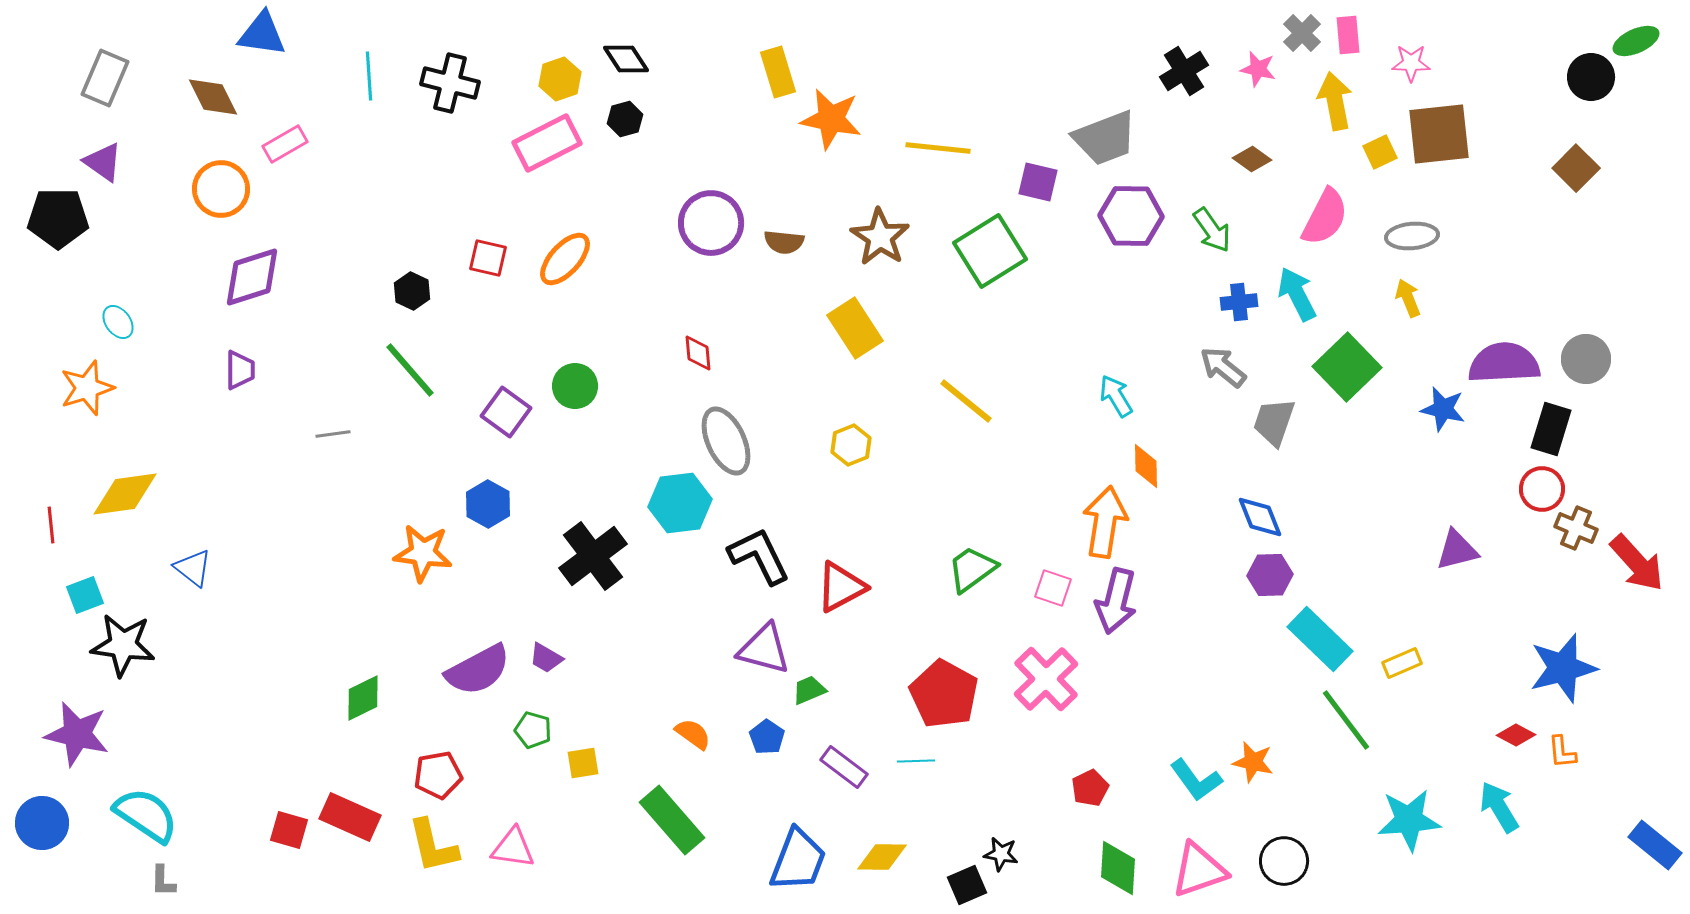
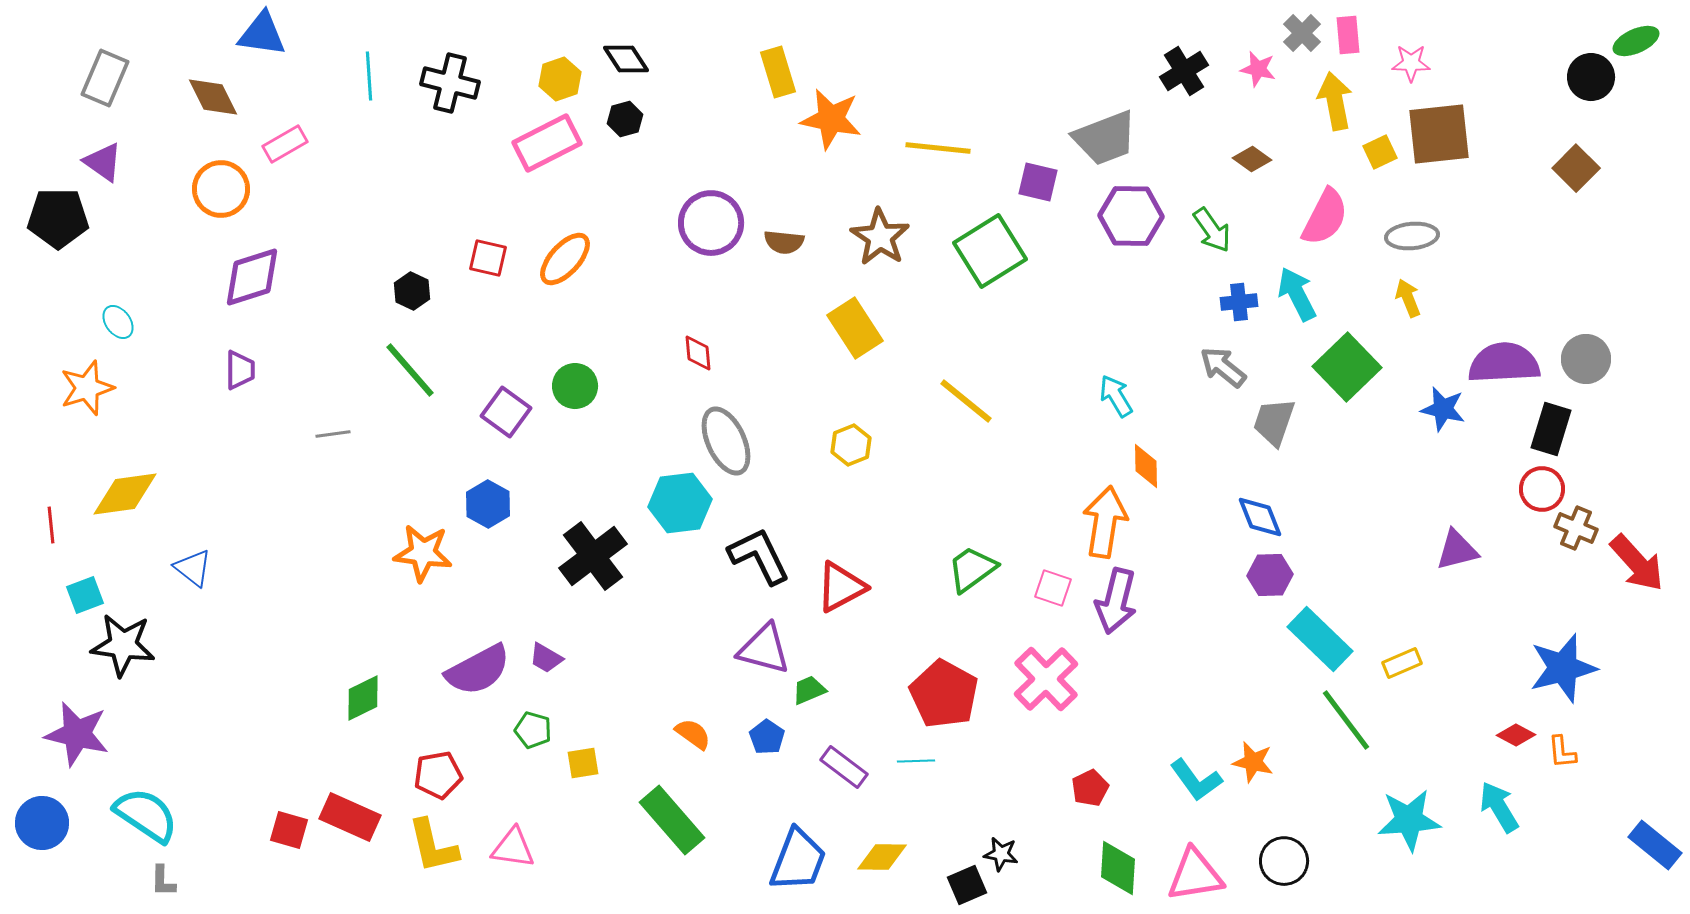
pink triangle at (1199, 870): moved 4 px left, 5 px down; rotated 10 degrees clockwise
